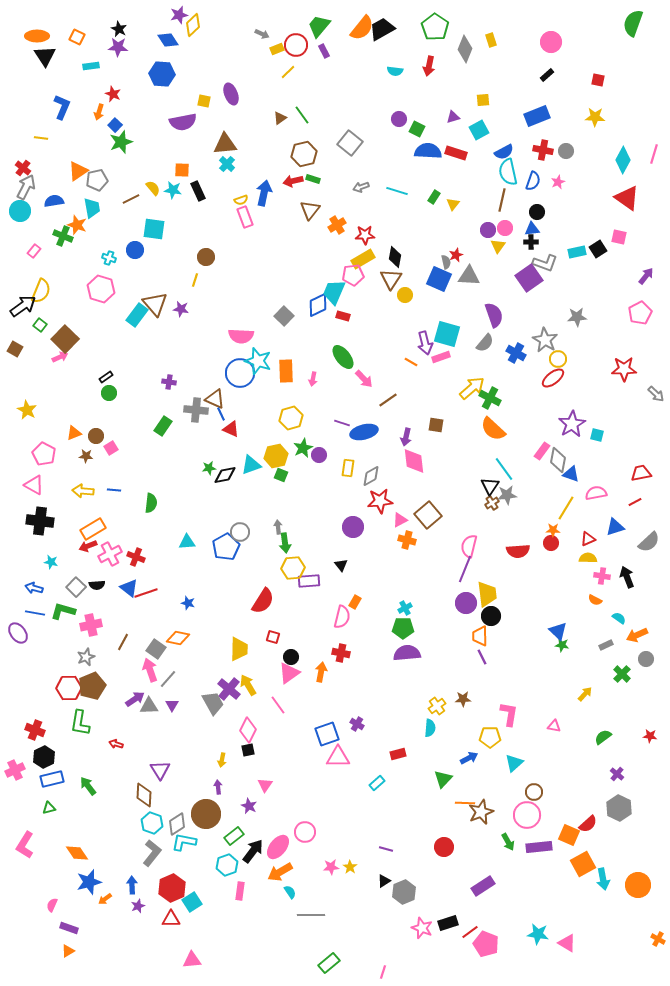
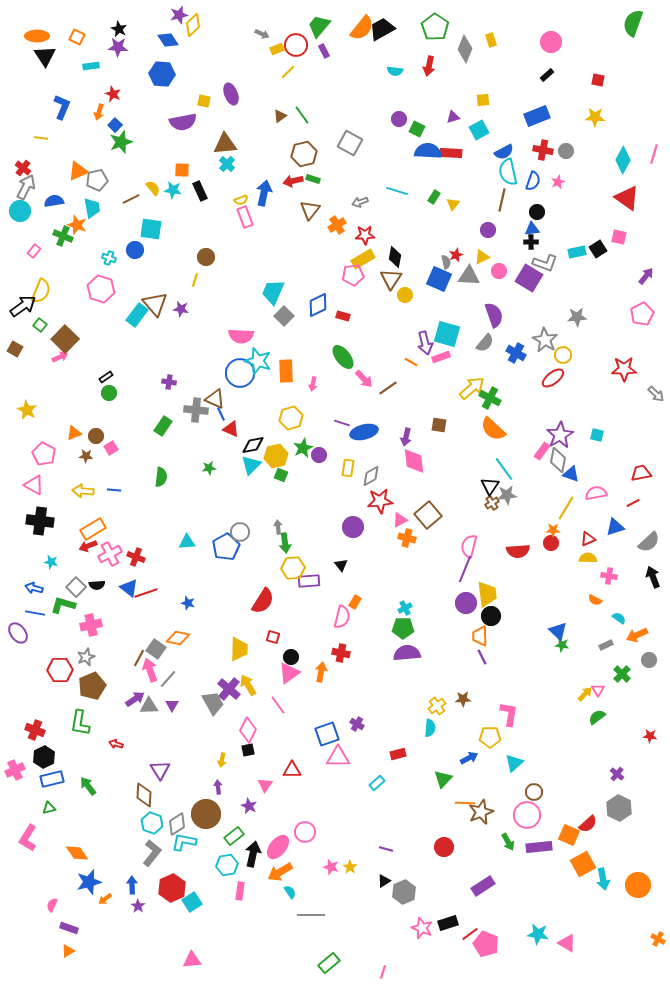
brown triangle at (280, 118): moved 2 px up
gray square at (350, 143): rotated 10 degrees counterclockwise
red rectangle at (456, 153): moved 5 px left; rotated 15 degrees counterclockwise
orange triangle at (78, 171): rotated 10 degrees clockwise
gray arrow at (361, 187): moved 1 px left, 15 px down
black rectangle at (198, 191): moved 2 px right
pink circle at (505, 228): moved 6 px left, 43 px down
cyan square at (154, 229): moved 3 px left
yellow triangle at (498, 246): moved 16 px left, 11 px down; rotated 28 degrees clockwise
purple square at (529, 278): rotated 24 degrees counterclockwise
cyan trapezoid at (334, 292): moved 61 px left
pink pentagon at (640, 313): moved 2 px right, 1 px down
yellow circle at (558, 359): moved 5 px right, 4 px up
pink arrow at (313, 379): moved 5 px down
brown line at (388, 400): moved 12 px up
purple star at (572, 424): moved 12 px left, 11 px down
brown square at (436, 425): moved 3 px right
cyan triangle at (251, 465): rotated 25 degrees counterclockwise
black diamond at (225, 475): moved 28 px right, 30 px up
red line at (635, 502): moved 2 px left, 1 px down
green semicircle at (151, 503): moved 10 px right, 26 px up
orange cross at (407, 540): moved 2 px up
pink cross at (602, 576): moved 7 px right
black arrow at (627, 577): moved 26 px right
green L-shape at (63, 611): moved 6 px up
brown line at (123, 642): moved 16 px right, 16 px down
gray circle at (646, 659): moved 3 px right, 1 px down
red hexagon at (69, 688): moved 9 px left, 18 px up
pink triangle at (554, 726): moved 44 px right, 36 px up; rotated 48 degrees clockwise
green semicircle at (603, 737): moved 6 px left, 20 px up
pink L-shape at (25, 845): moved 3 px right, 7 px up
black arrow at (253, 851): moved 3 px down; rotated 25 degrees counterclockwise
cyan hexagon at (227, 865): rotated 10 degrees clockwise
pink star at (331, 867): rotated 21 degrees clockwise
purple star at (138, 906): rotated 16 degrees counterclockwise
red triangle at (171, 919): moved 121 px right, 149 px up
red line at (470, 932): moved 2 px down
